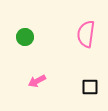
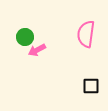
pink arrow: moved 31 px up
black square: moved 1 px right, 1 px up
